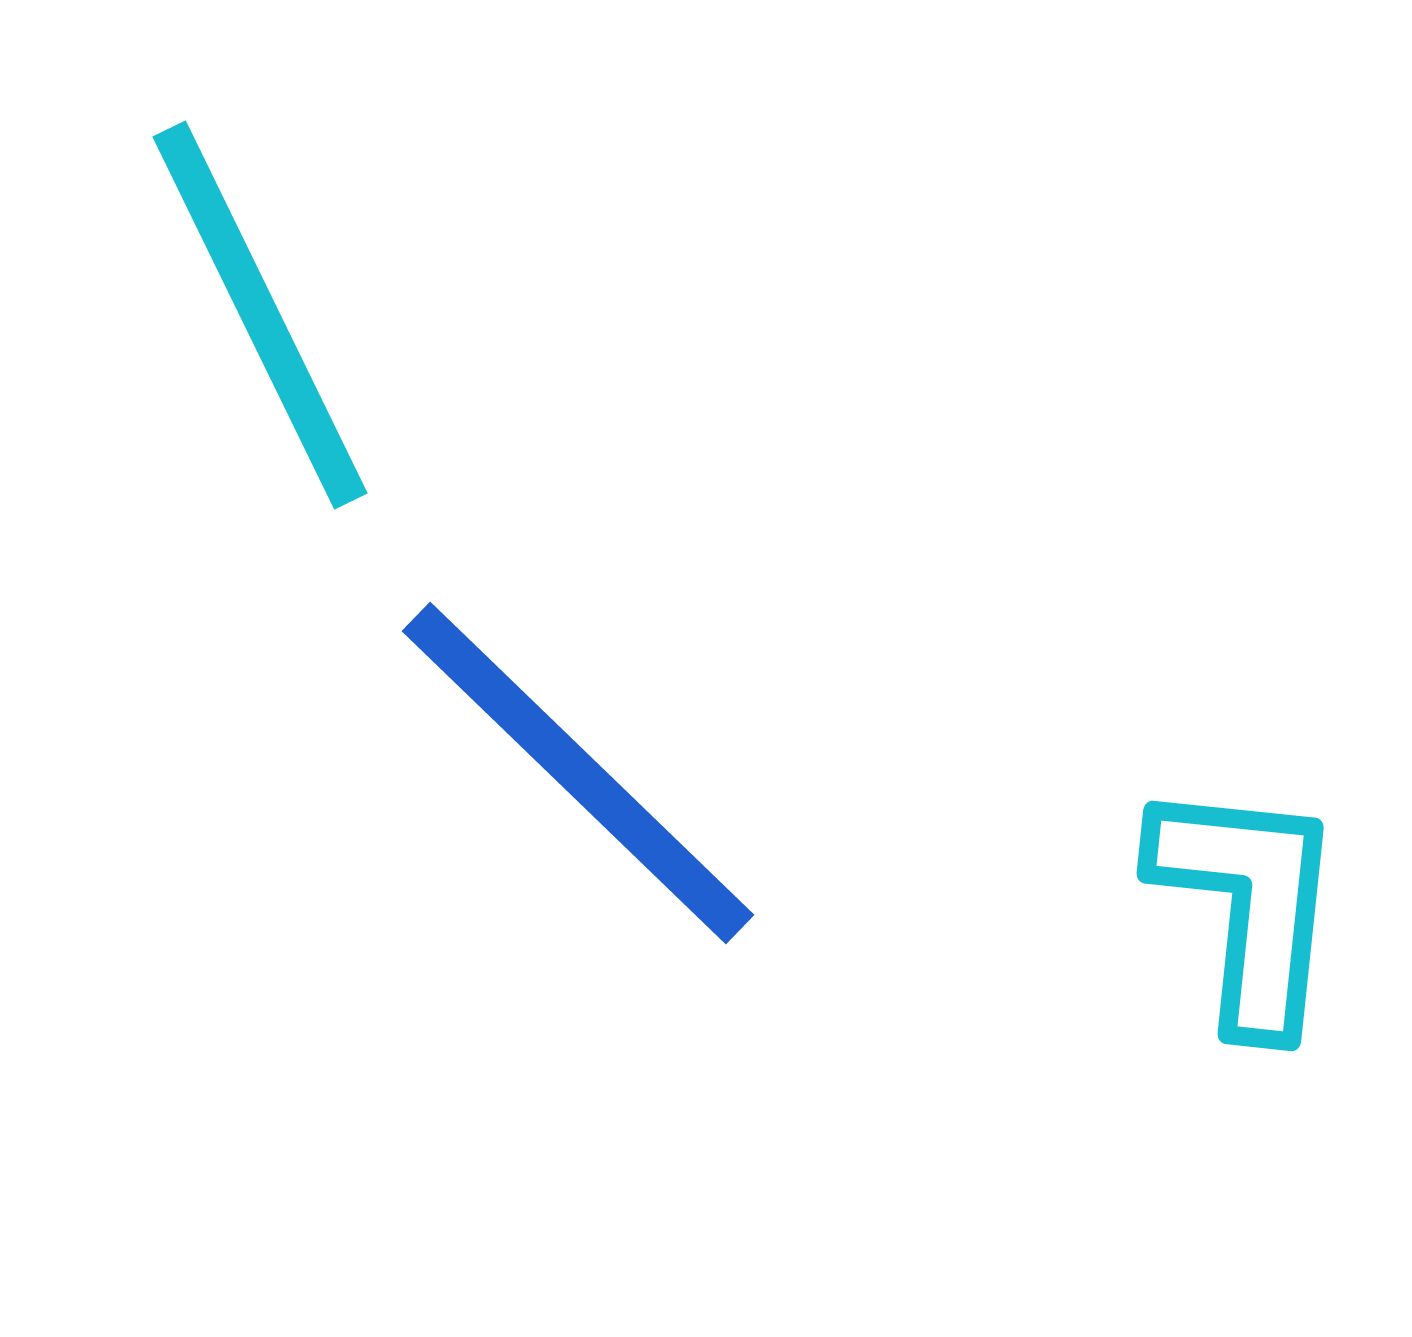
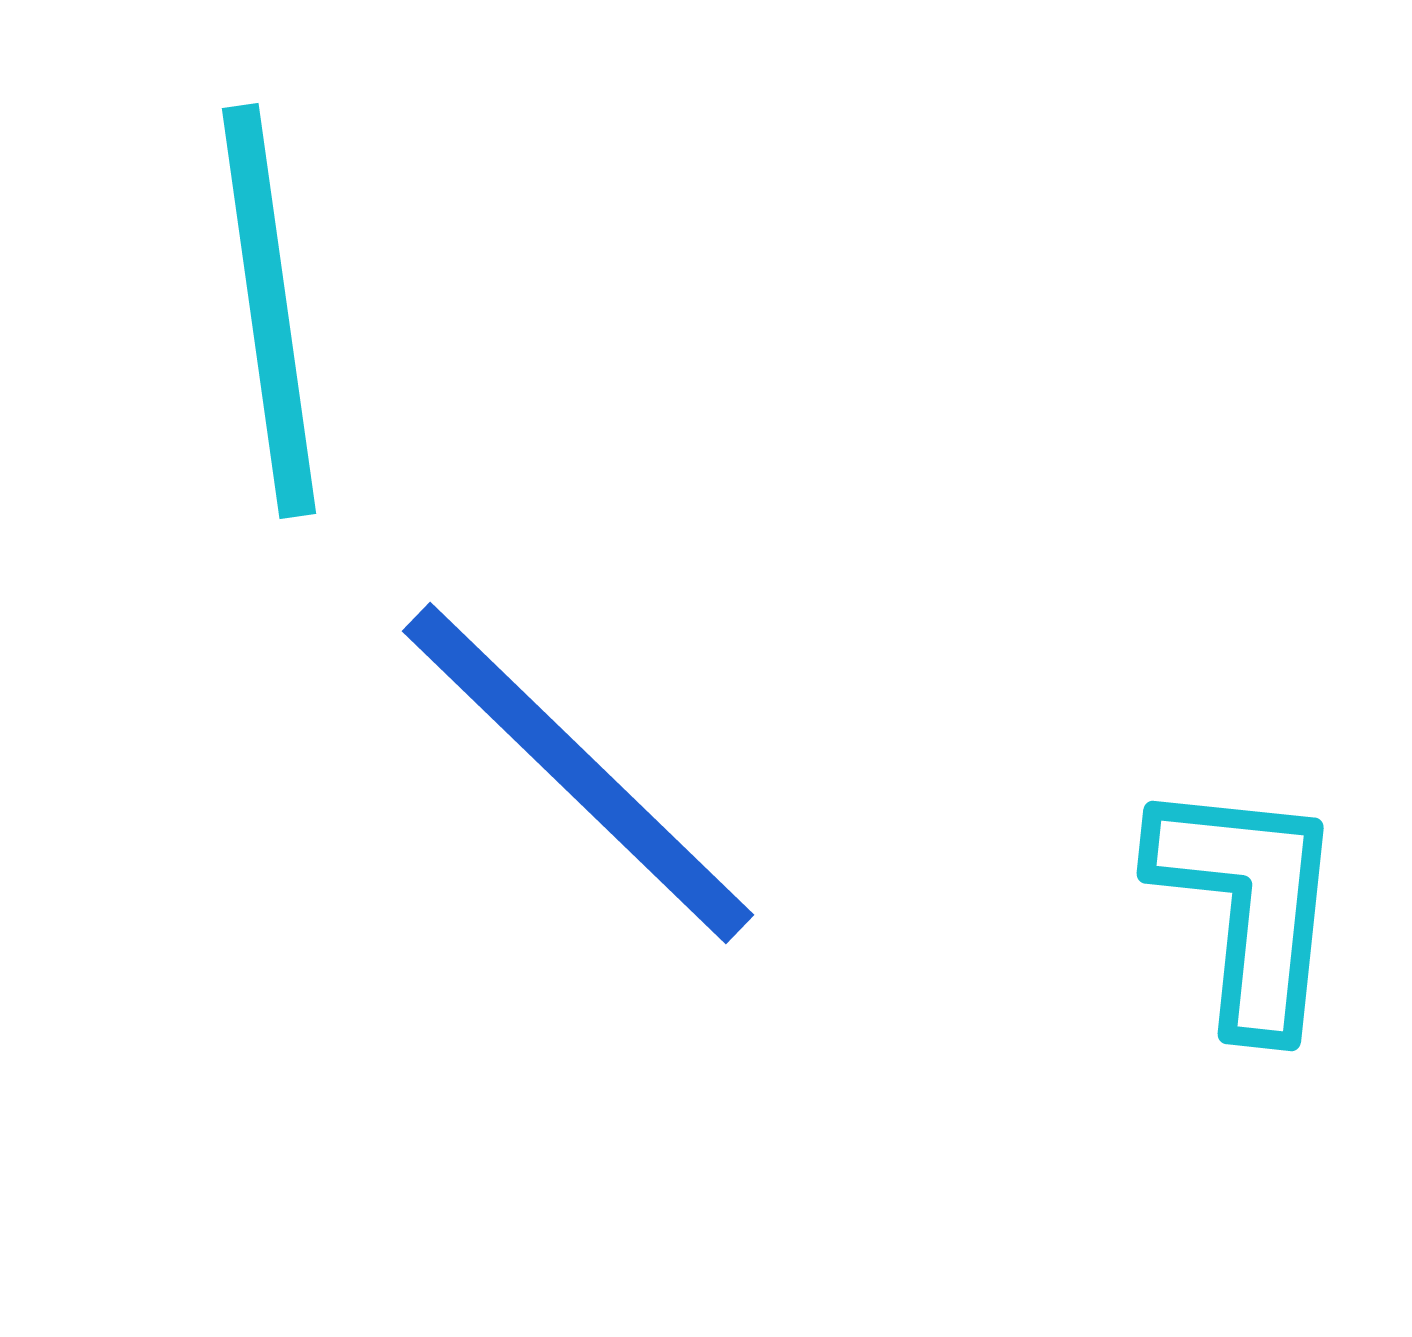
cyan line: moved 9 px right, 4 px up; rotated 18 degrees clockwise
